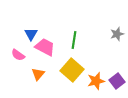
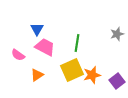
blue triangle: moved 6 px right, 5 px up
green line: moved 3 px right, 3 px down
yellow square: rotated 25 degrees clockwise
orange triangle: moved 1 px left, 1 px down; rotated 16 degrees clockwise
orange star: moved 4 px left, 6 px up
